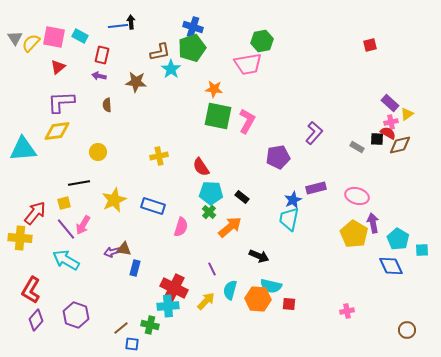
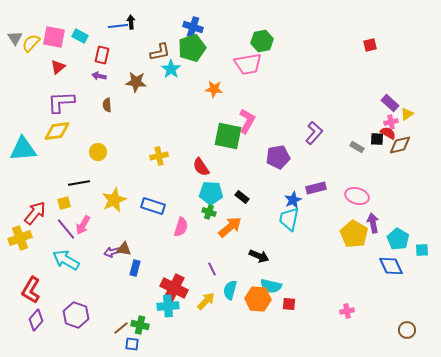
green square at (218, 116): moved 10 px right, 20 px down
green cross at (209, 212): rotated 24 degrees counterclockwise
yellow cross at (20, 238): rotated 25 degrees counterclockwise
green cross at (150, 325): moved 10 px left
